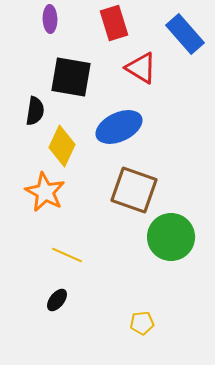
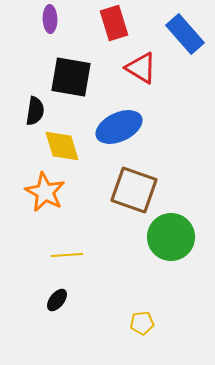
yellow diamond: rotated 42 degrees counterclockwise
yellow line: rotated 28 degrees counterclockwise
